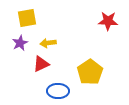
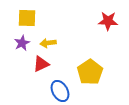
yellow square: rotated 12 degrees clockwise
purple star: moved 2 px right
blue ellipse: moved 2 px right; rotated 60 degrees clockwise
